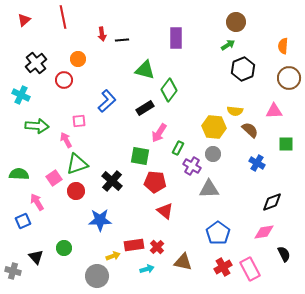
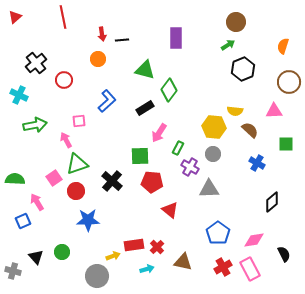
red triangle at (24, 20): moved 9 px left, 3 px up
orange semicircle at (283, 46): rotated 14 degrees clockwise
orange circle at (78, 59): moved 20 px right
brown circle at (289, 78): moved 4 px down
cyan cross at (21, 95): moved 2 px left
green arrow at (37, 126): moved 2 px left, 1 px up; rotated 15 degrees counterclockwise
green square at (140, 156): rotated 12 degrees counterclockwise
purple cross at (192, 166): moved 2 px left, 1 px down
green semicircle at (19, 174): moved 4 px left, 5 px down
red pentagon at (155, 182): moved 3 px left
black diamond at (272, 202): rotated 20 degrees counterclockwise
red triangle at (165, 211): moved 5 px right, 1 px up
blue star at (100, 220): moved 12 px left
pink diamond at (264, 232): moved 10 px left, 8 px down
green circle at (64, 248): moved 2 px left, 4 px down
